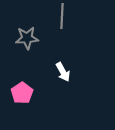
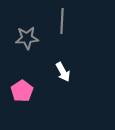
gray line: moved 5 px down
pink pentagon: moved 2 px up
